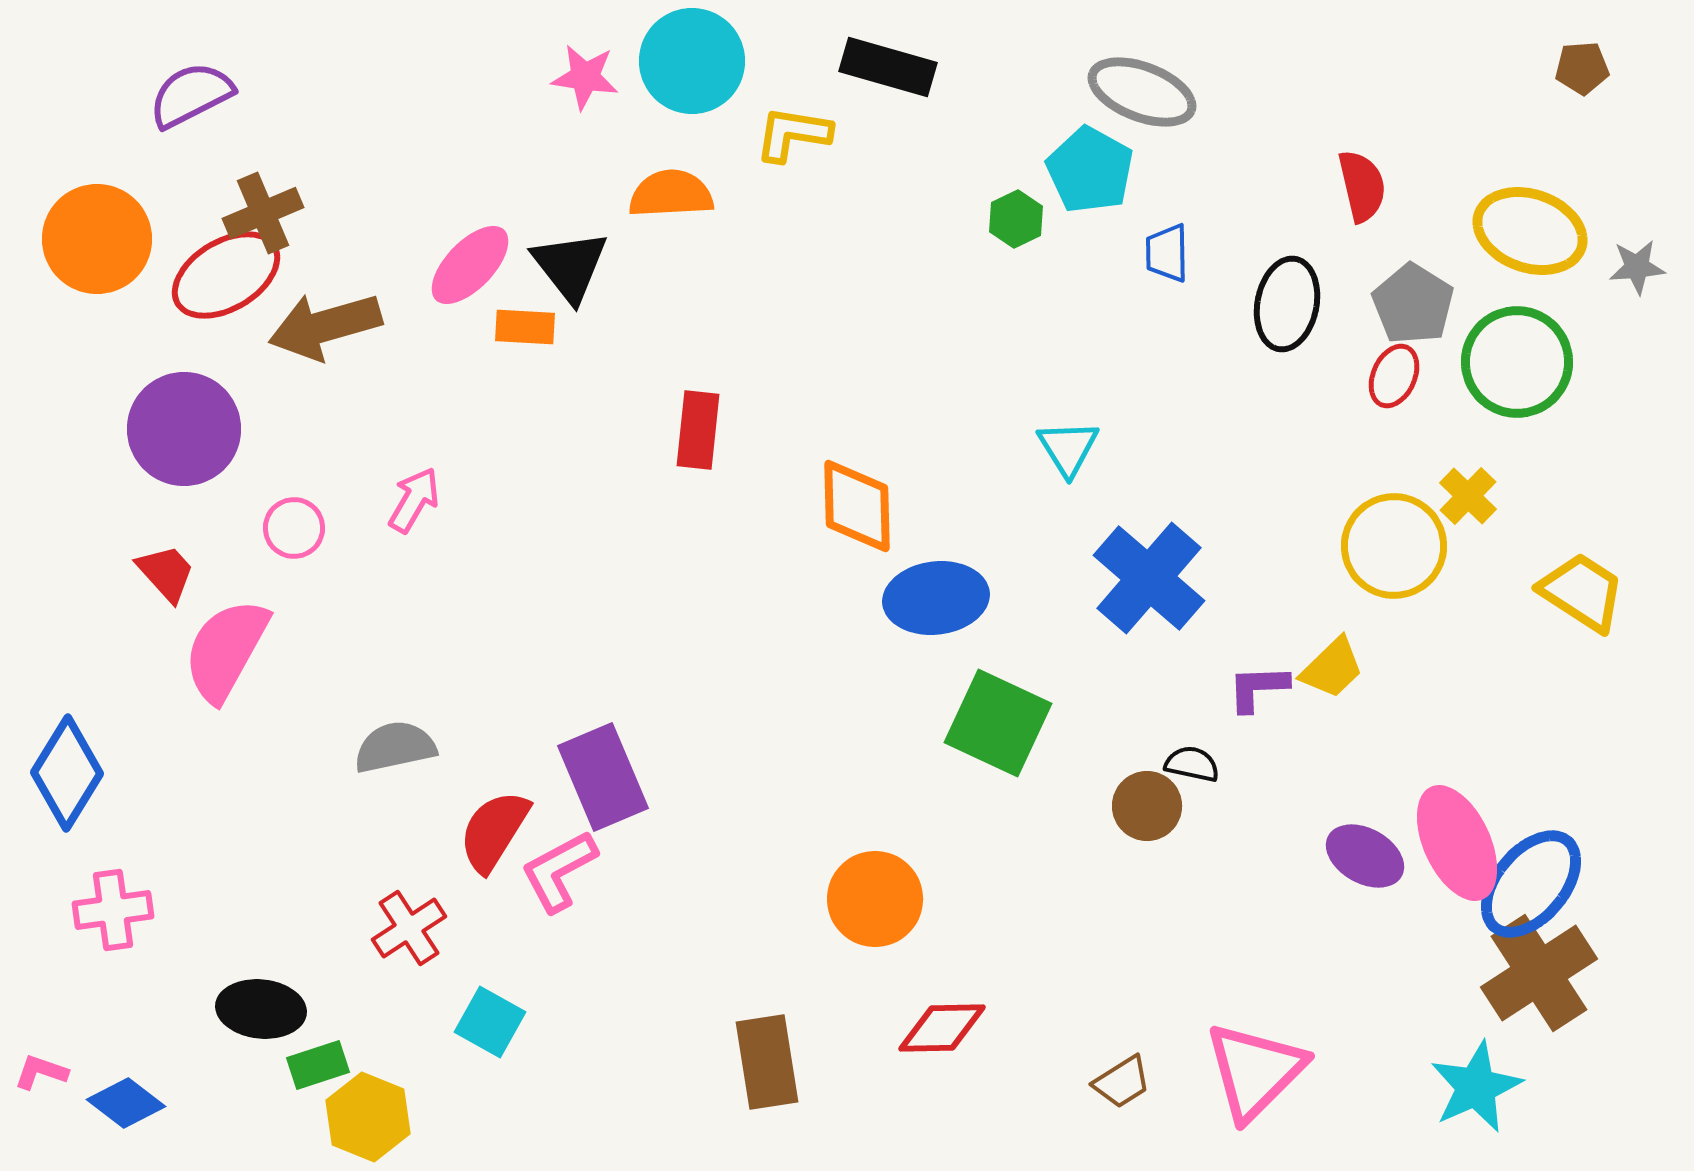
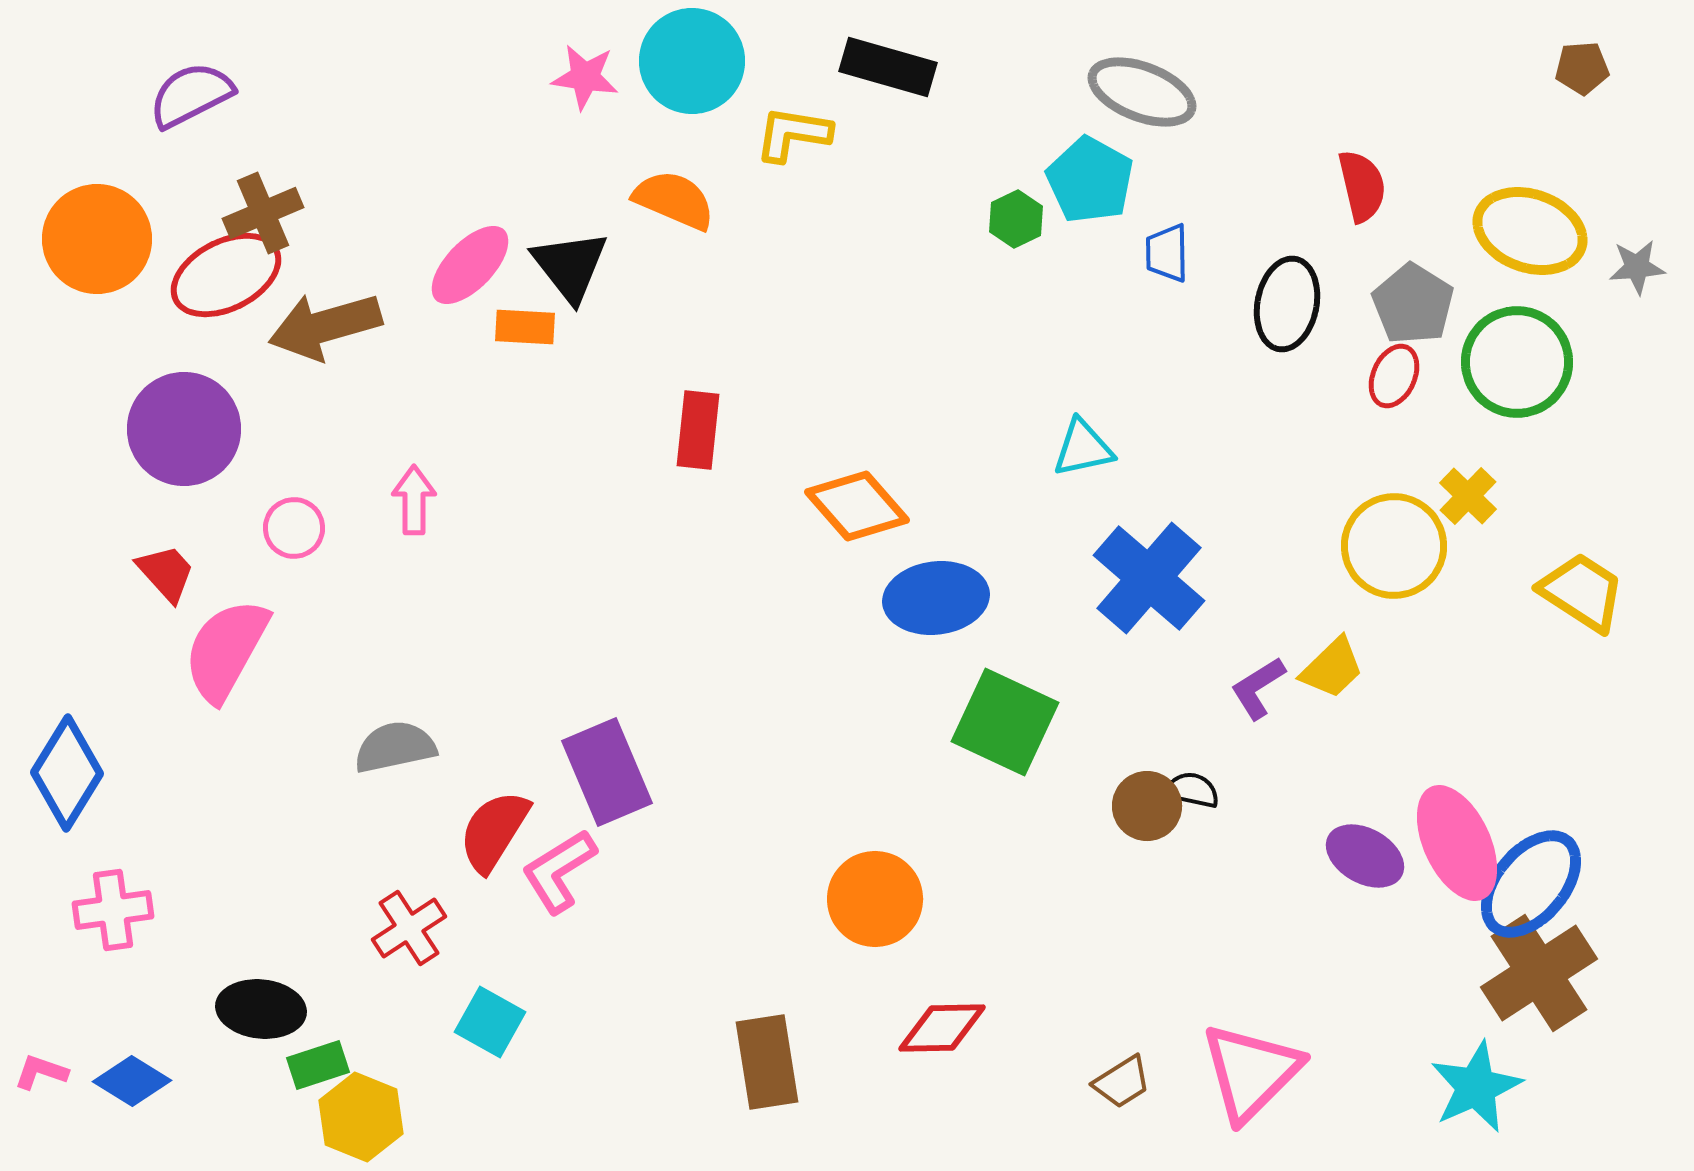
cyan pentagon at (1090, 170): moved 10 px down
orange semicircle at (671, 194): moved 3 px right, 6 px down; rotated 26 degrees clockwise
red ellipse at (226, 275): rotated 4 degrees clockwise
cyan triangle at (1068, 448): moved 15 px right; rotated 50 degrees clockwise
pink arrow at (414, 500): rotated 30 degrees counterclockwise
orange diamond at (857, 506): rotated 40 degrees counterclockwise
purple L-shape at (1258, 688): rotated 30 degrees counterclockwise
green square at (998, 723): moved 7 px right, 1 px up
black semicircle at (1192, 764): moved 26 px down
purple rectangle at (603, 777): moved 4 px right, 5 px up
pink L-shape at (559, 871): rotated 4 degrees counterclockwise
pink triangle at (1255, 1071): moved 4 px left, 1 px down
blue diamond at (126, 1103): moved 6 px right, 22 px up; rotated 6 degrees counterclockwise
yellow hexagon at (368, 1117): moved 7 px left
